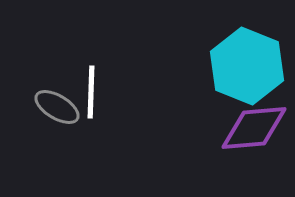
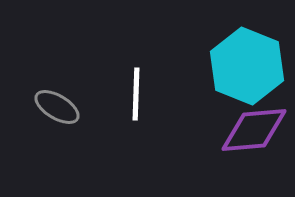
white line: moved 45 px right, 2 px down
purple diamond: moved 2 px down
